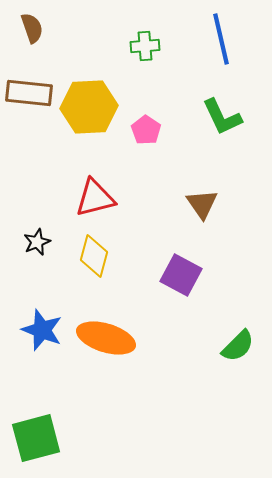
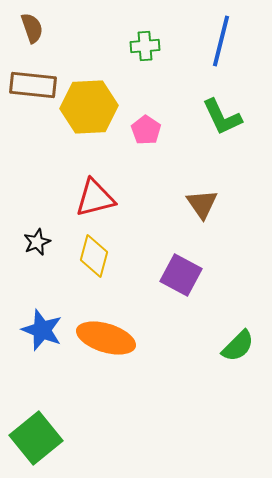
blue line: moved 2 px down; rotated 27 degrees clockwise
brown rectangle: moved 4 px right, 8 px up
green square: rotated 24 degrees counterclockwise
